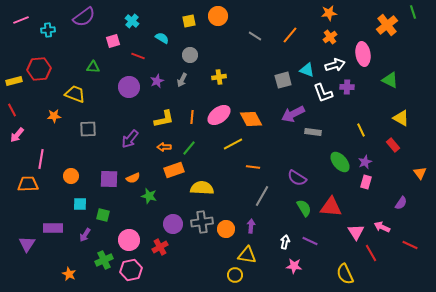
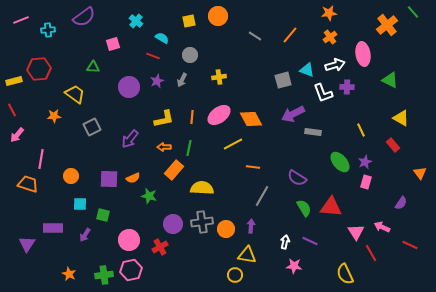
green line at (413, 12): rotated 24 degrees counterclockwise
cyan cross at (132, 21): moved 4 px right
pink square at (113, 41): moved 3 px down
red line at (138, 56): moved 15 px right
yellow trapezoid at (75, 94): rotated 15 degrees clockwise
gray square at (88, 129): moved 4 px right, 2 px up; rotated 24 degrees counterclockwise
green line at (189, 148): rotated 28 degrees counterclockwise
orange rectangle at (174, 170): rotated 30 degrees counterclockwise
orange trapezoid at (28, 184): rotated 20 degrees clockwise
green cross at (104, 260): moved 15 px down; rotated 18 degrees clockwise
